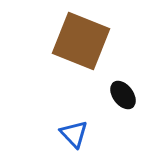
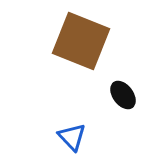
blue triangle: moved 2 px left, 3 px down
